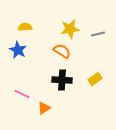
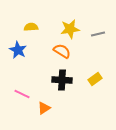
yellow semicircle: moved 6 px right
